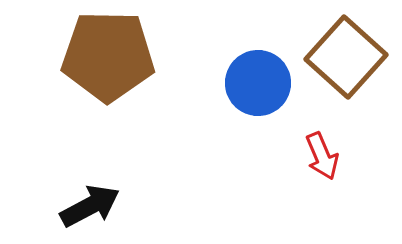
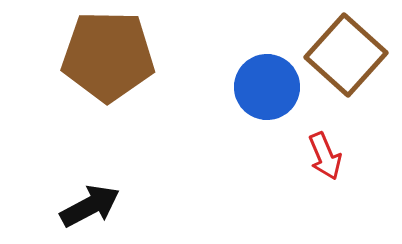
brown square: moved 2 px up
blue circle: moved 9 px right, 4 px down
red arrow: moved 3 px right
